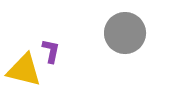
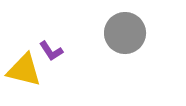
purple L-shape: rotated 135 degrees clockwise
